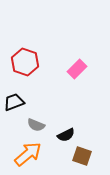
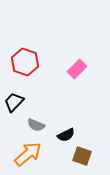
black trapezoid: rotated 25 degrees counterclockwise
